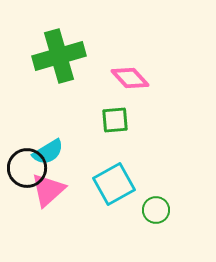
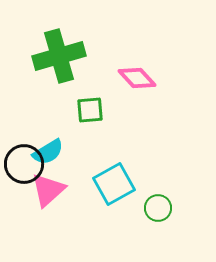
pink diamond: moved 7 px right
green square: moved 25 px left, 10 px up
black circle: moved 3 px left, 4 px up
green circle: moved 2 px right, 2 px up
